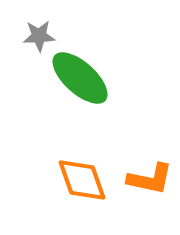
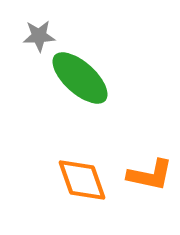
orange L-shape: moved 4 px up
